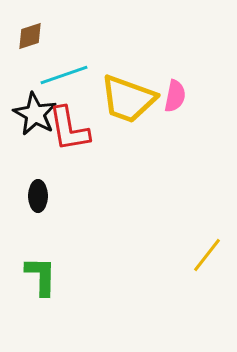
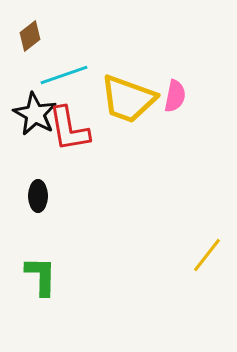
brown diamond: rotated 20 degrees counterclockwise
